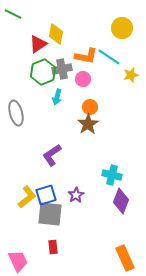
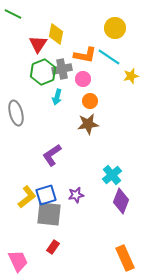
yellow circle: moved 7 px left
red triangle: rotated 24 degrees counterclockwise
orange L-shape: moved 1 px left, 1 px up
yellow star: moved 1 px down
orange circle: moved 6 px up
brown star: rotated 25 degrees clockwise
cyan cross: rotated 36 degrees clockwise
purple star: rotated 21 degrees clockwise
gray square: moved 1 px left
red rectangle: rotated 40 degrees clockwise
